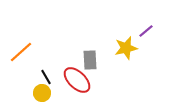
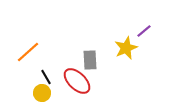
purple line: moved 2 px left
yellow star: rotated 10 degrees counterclockwise
orange line: moved 7 px right
red ellipse: moved 1 px down
